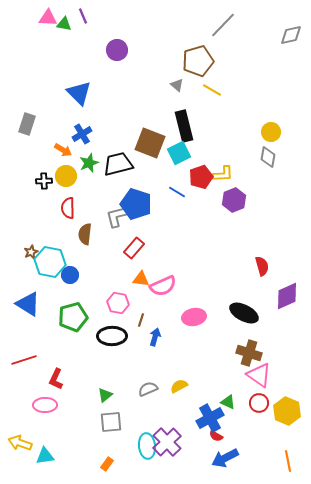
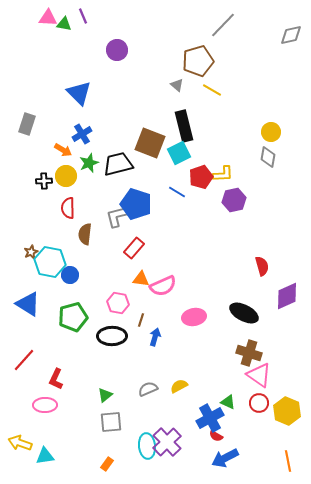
purple hexagon at (234, 200): rotated 10 degrees clockwise
red line at (24, 360): rotated 30 degrees counterclockwise
